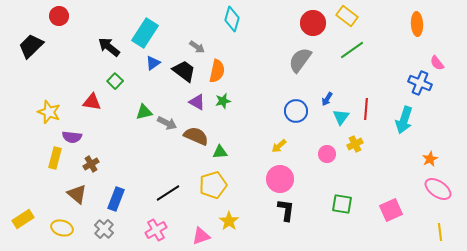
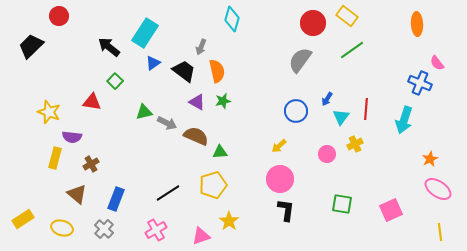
gray arrow at (197, 47): moved 4 px right; rotated 77 degrees clockwise
orange semicircle at (217, 71): rotated 25 degrees counterclockwise
